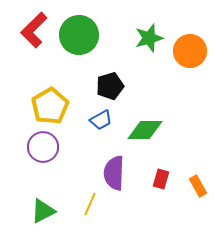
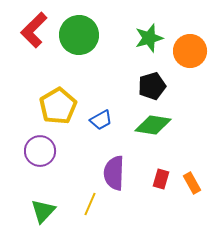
black pentagon: moved 42 px right
yellow pentagon: moved 8 px right
green diamond: moved 8 px right, 5 px up; rotated 9 degrees clockwise
purple circle: moved 3 px left, 4 px down
orange rectangle: moved 6 px left, 3 px up
green triangle: rotated 20 degrees counterclockwise
